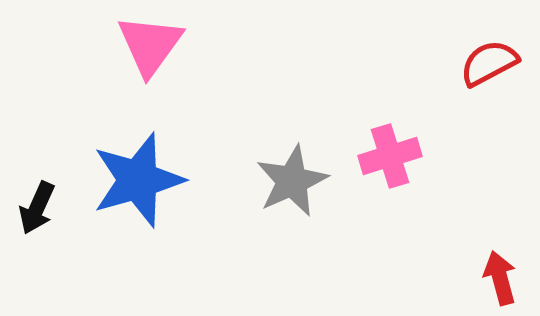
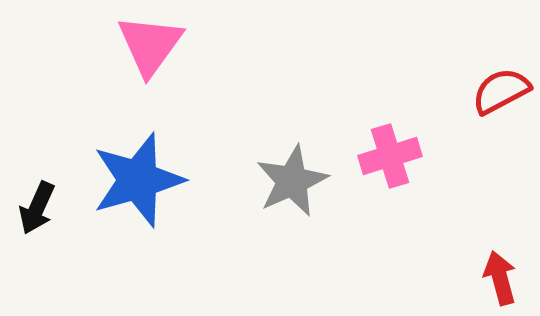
red semicircle: moved 12 px right, 28 px down
